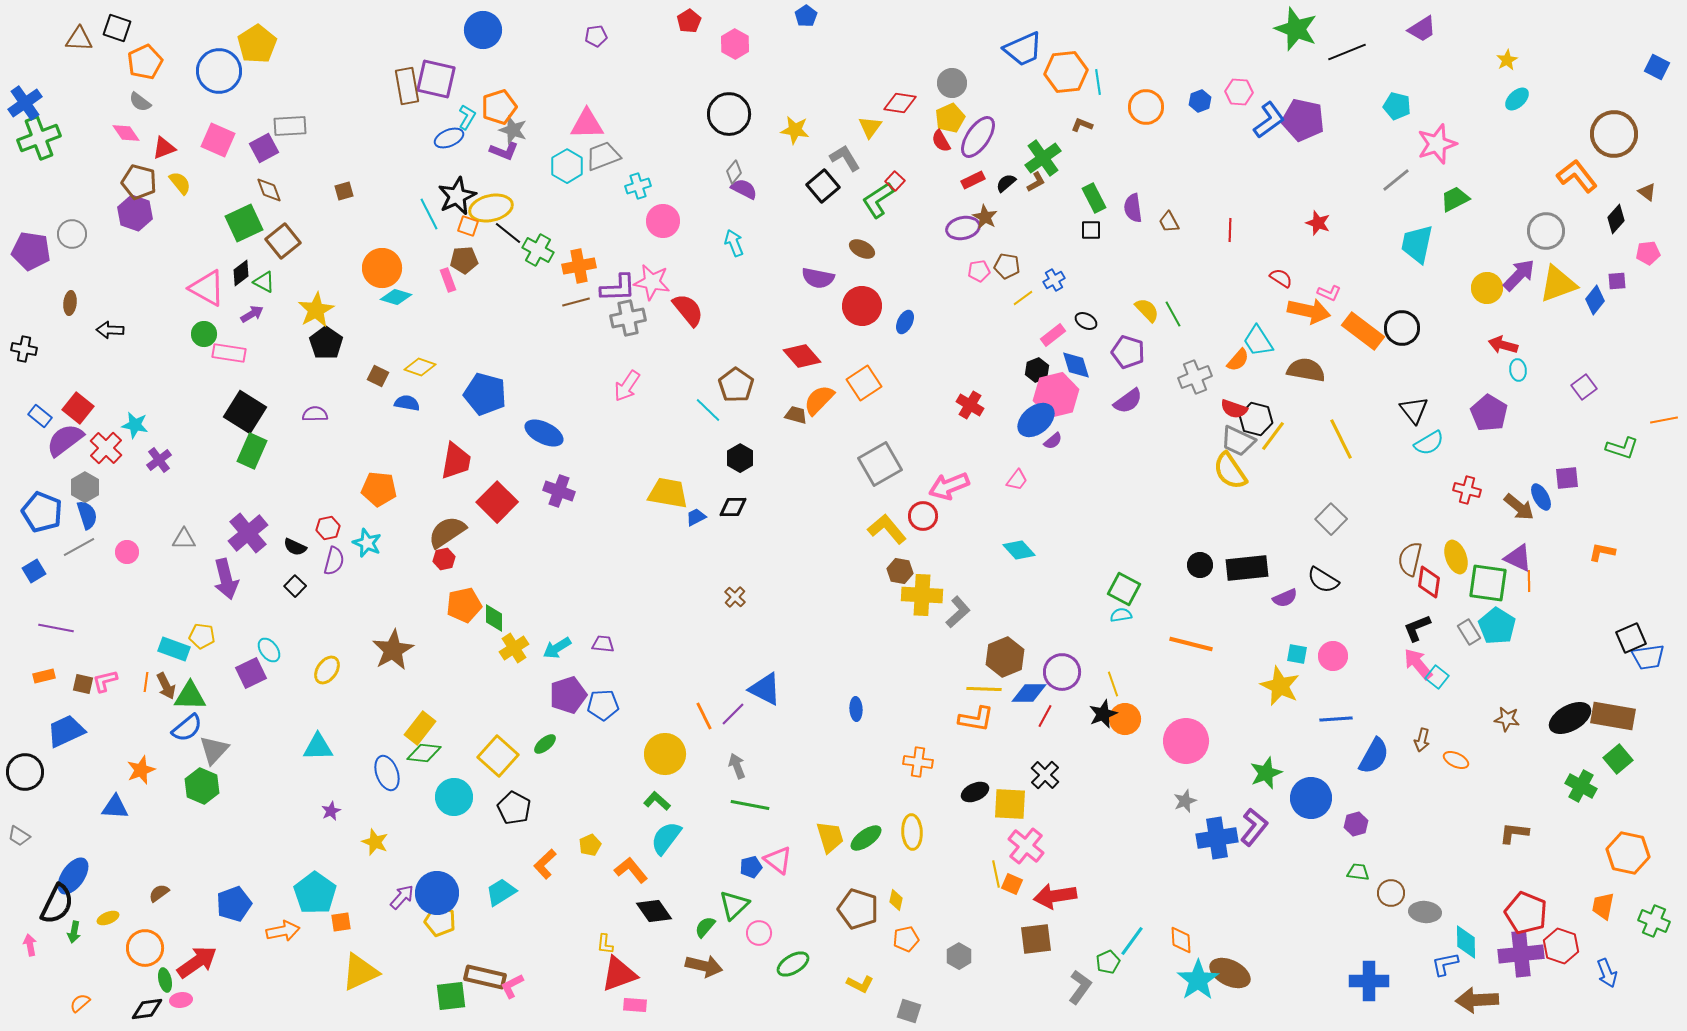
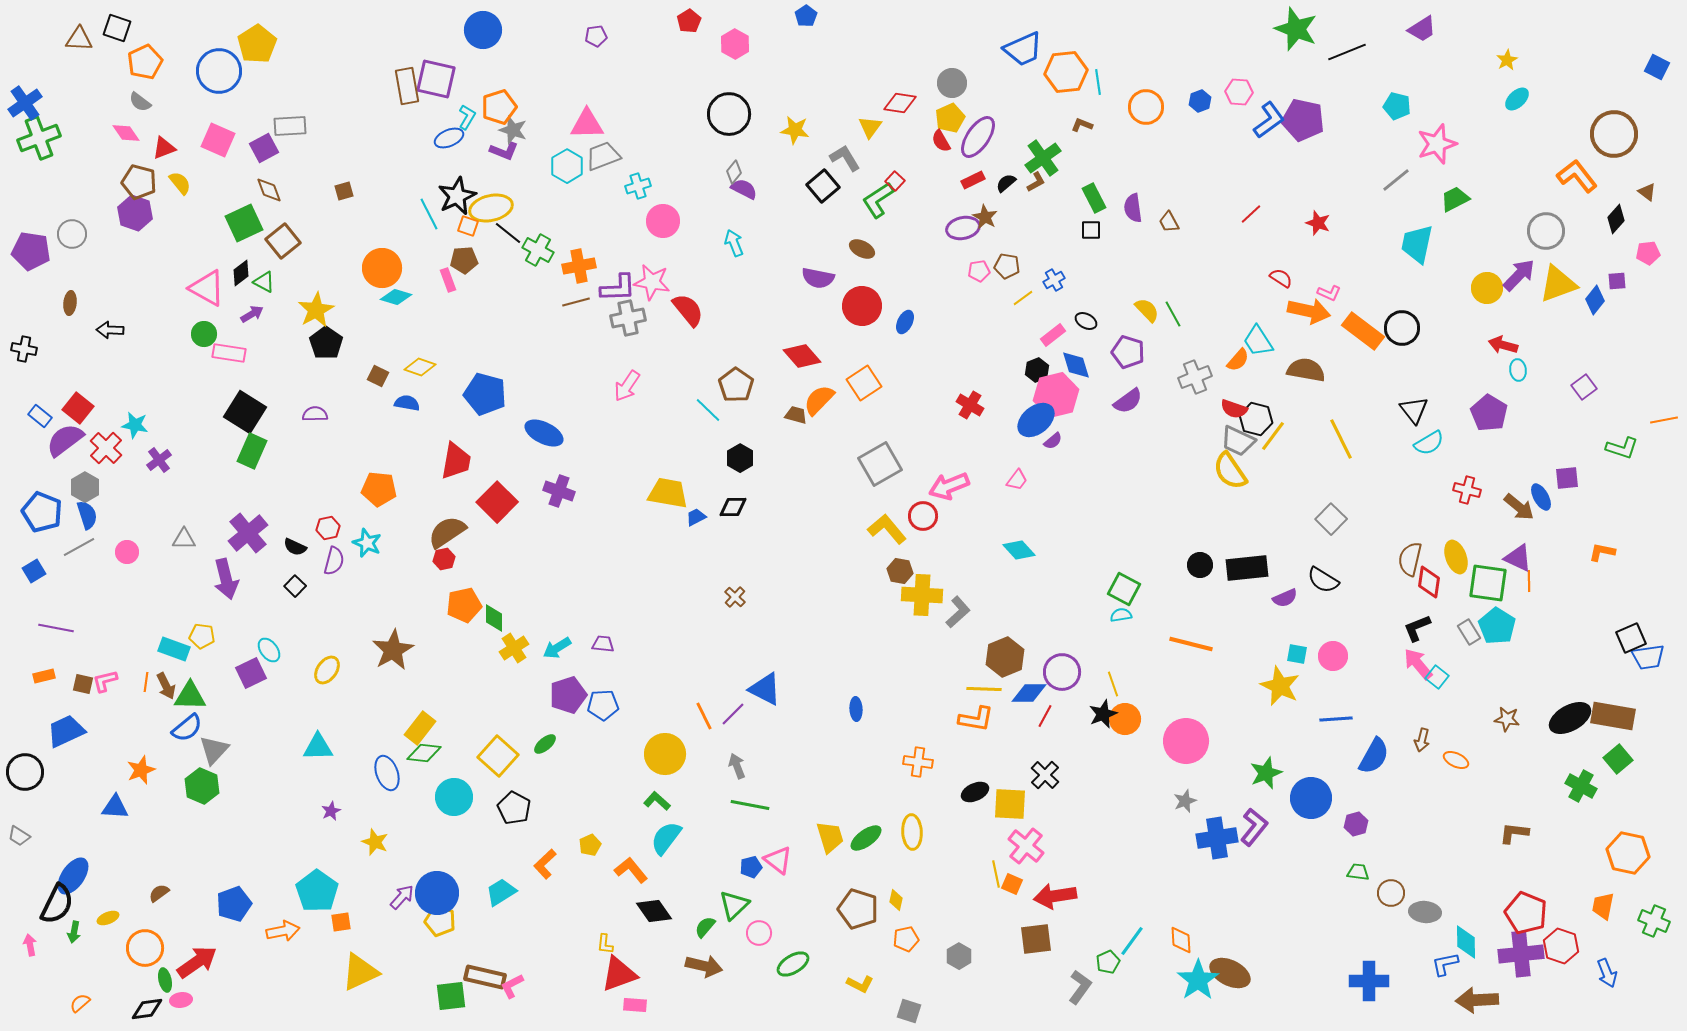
red line at (1230, 230): moved 21 px right, 16 px up; rotated 45 degrees clockwise
cyan pentagon at (315, 893): moved 2 px right, 2 px up
